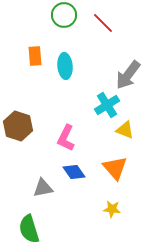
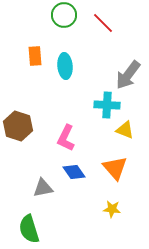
cyan cross: rotated 35 degrees clockwise
